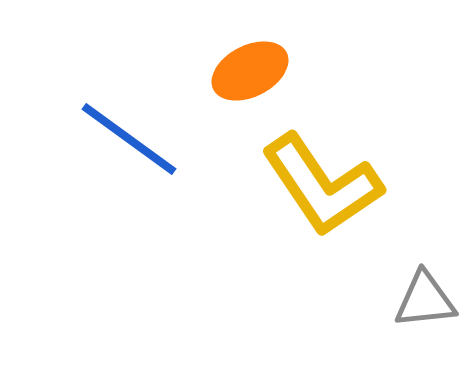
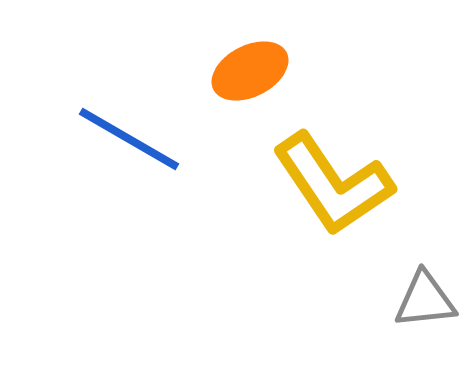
blue line: rotated 6 degrees counterclockwise
yellow L-shape: moved 11 px right, 1 px up
